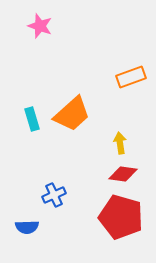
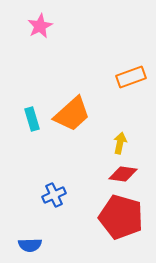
pink star: rotated 25 degrees clockwise
yellow arrow: rotated 20 degrees clockwise
blue semicircle: moved 3 px right, 18 px down
